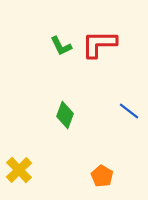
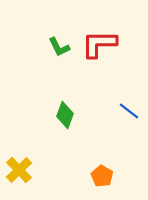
green L-shape: moved 2 px left, 1 px down
